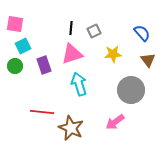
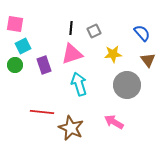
green circle: moved 1 px up
gray circle: moved 4 px left, 5 px up
pink arrow: moved 1 px left; rotated 66 degrees clockwise
